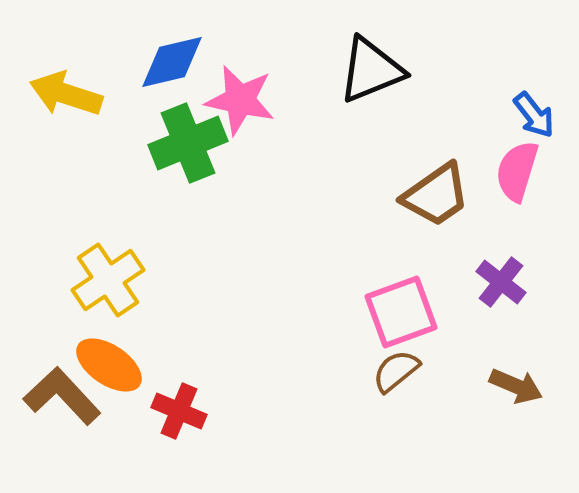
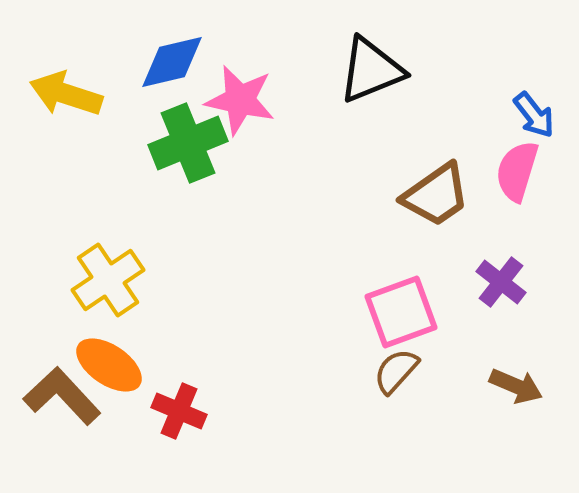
brown semicircle: rotated 9 degrees counterclockwise
